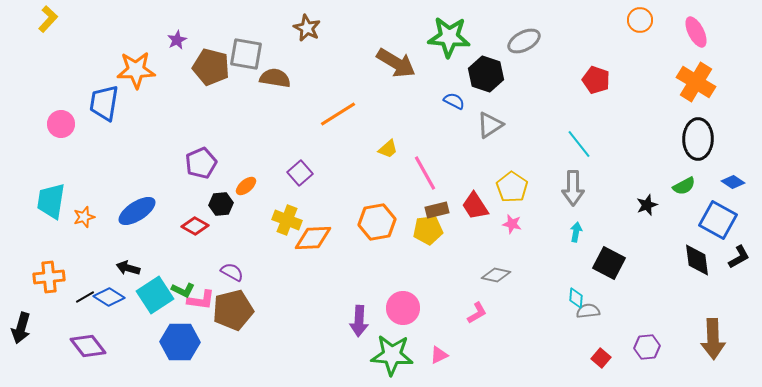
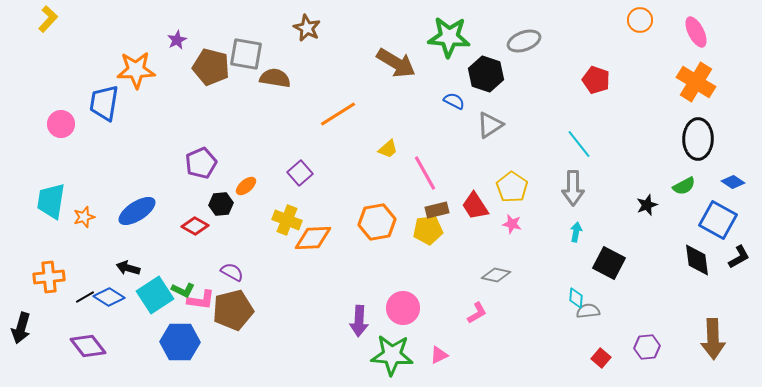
gray ellipse at (524, 41): rotated 8 degrees clockwise
